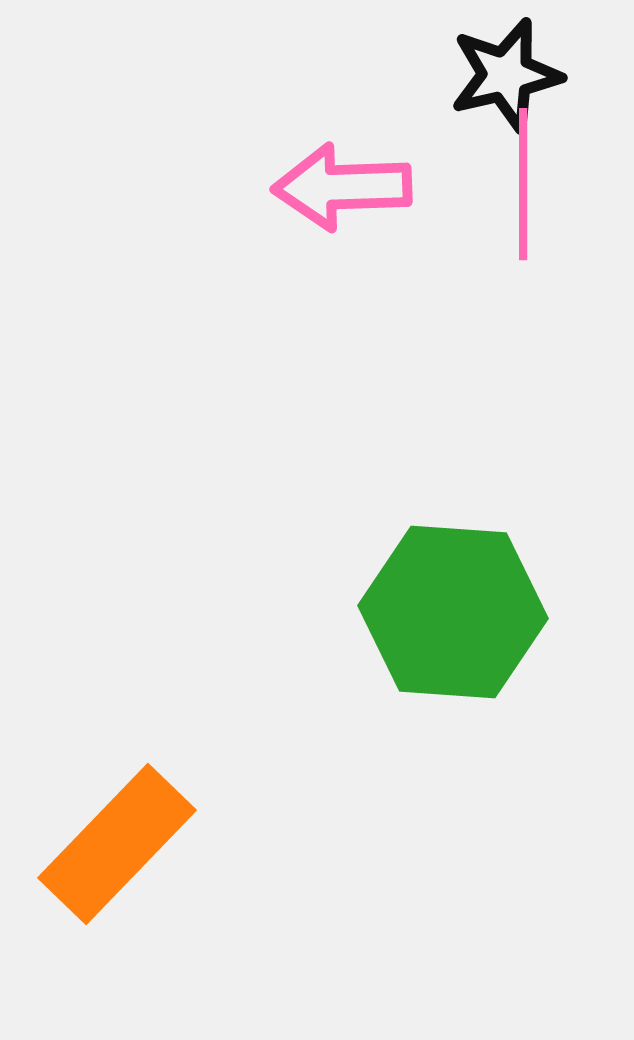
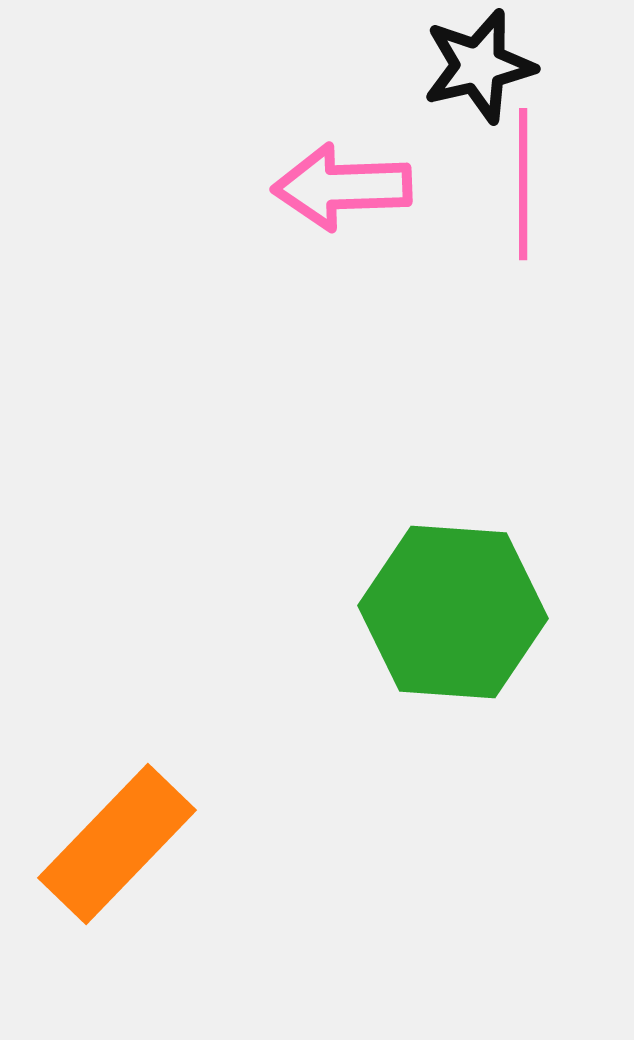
black star: moved 27 px left, 9 px up
